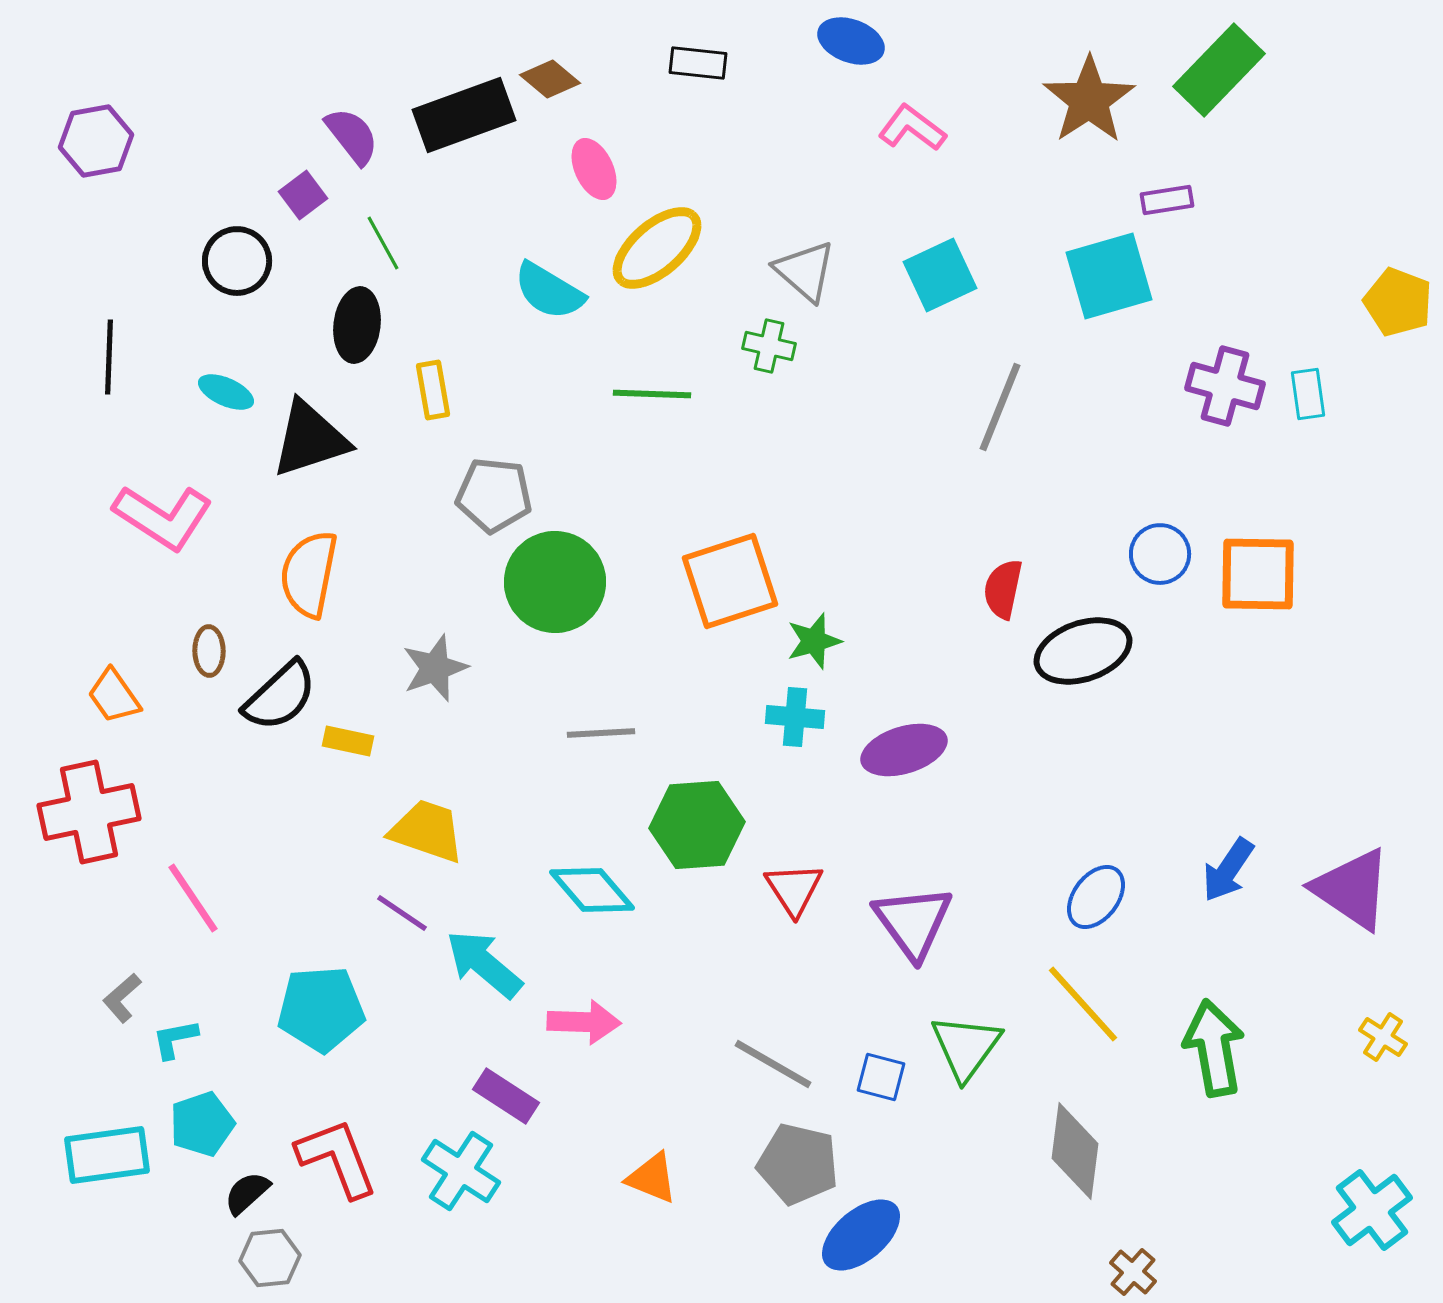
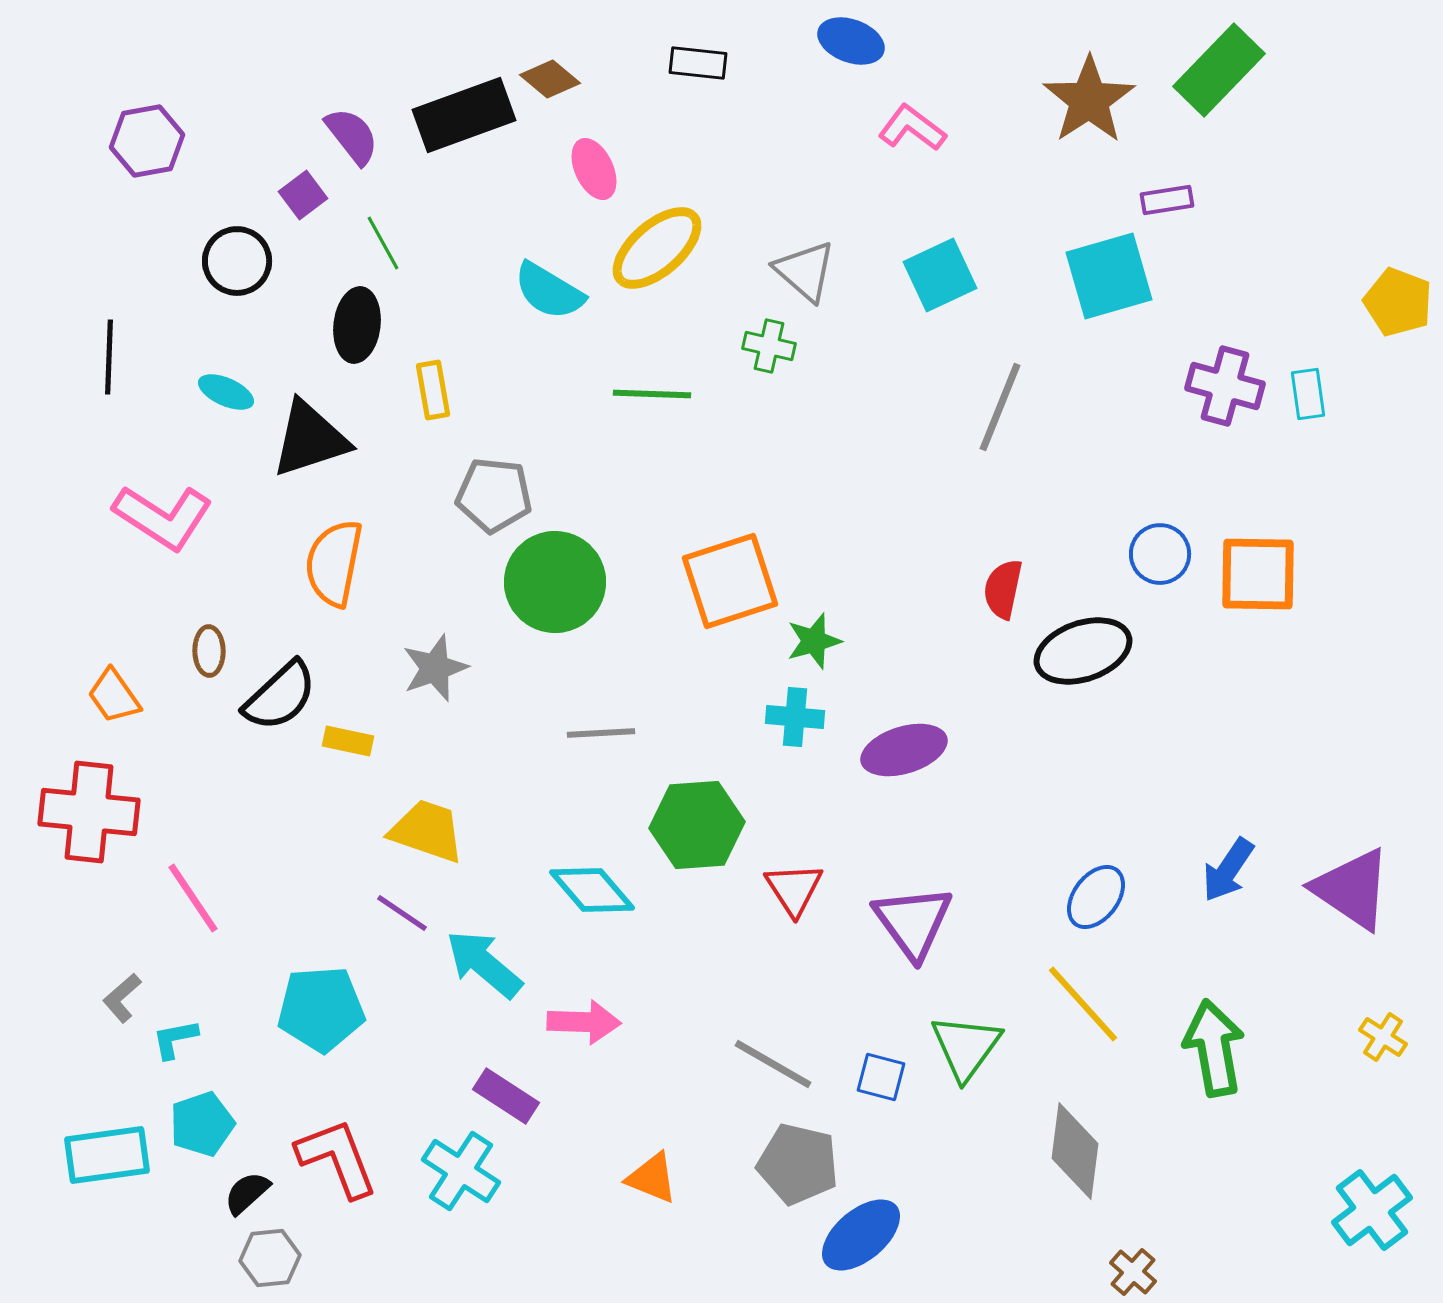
purple hexagon at (96, 141): moved 51 px right
orange semicircle at (309, 574): moved 25 px right, 11 px up
red cross at (89, 812): rotated 18 degrees clockwise
